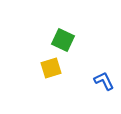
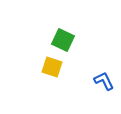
yellow square: moved 1 px right, 1 px up; rotated 35 degrees clockwise
